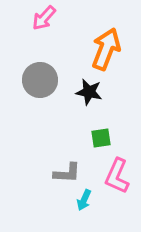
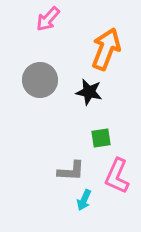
pink arrow: moved 4 px right, 1 px down
gray L-shape: moved 4 px right, 2 px up
